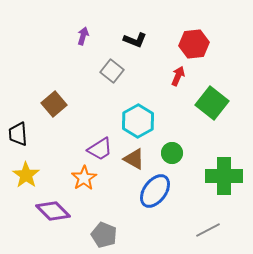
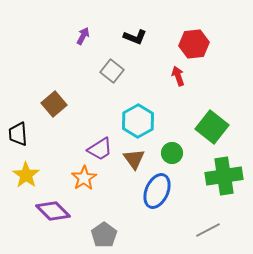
purple arrow: rotated 12 degrees clockwise
black L-shape: moved 3 px up
red arrow: rotated 42 degrees counterclockwise
green square: moved 24 px down
brown triangle: rotated 25 degrees clockwise
green cross: rotated 9 degrees counterclockwise
blue ellipse: moved 2 px right; rotated 12 degrees counterclockwise
gray pentagon: rotated 15 degrees clockwise
